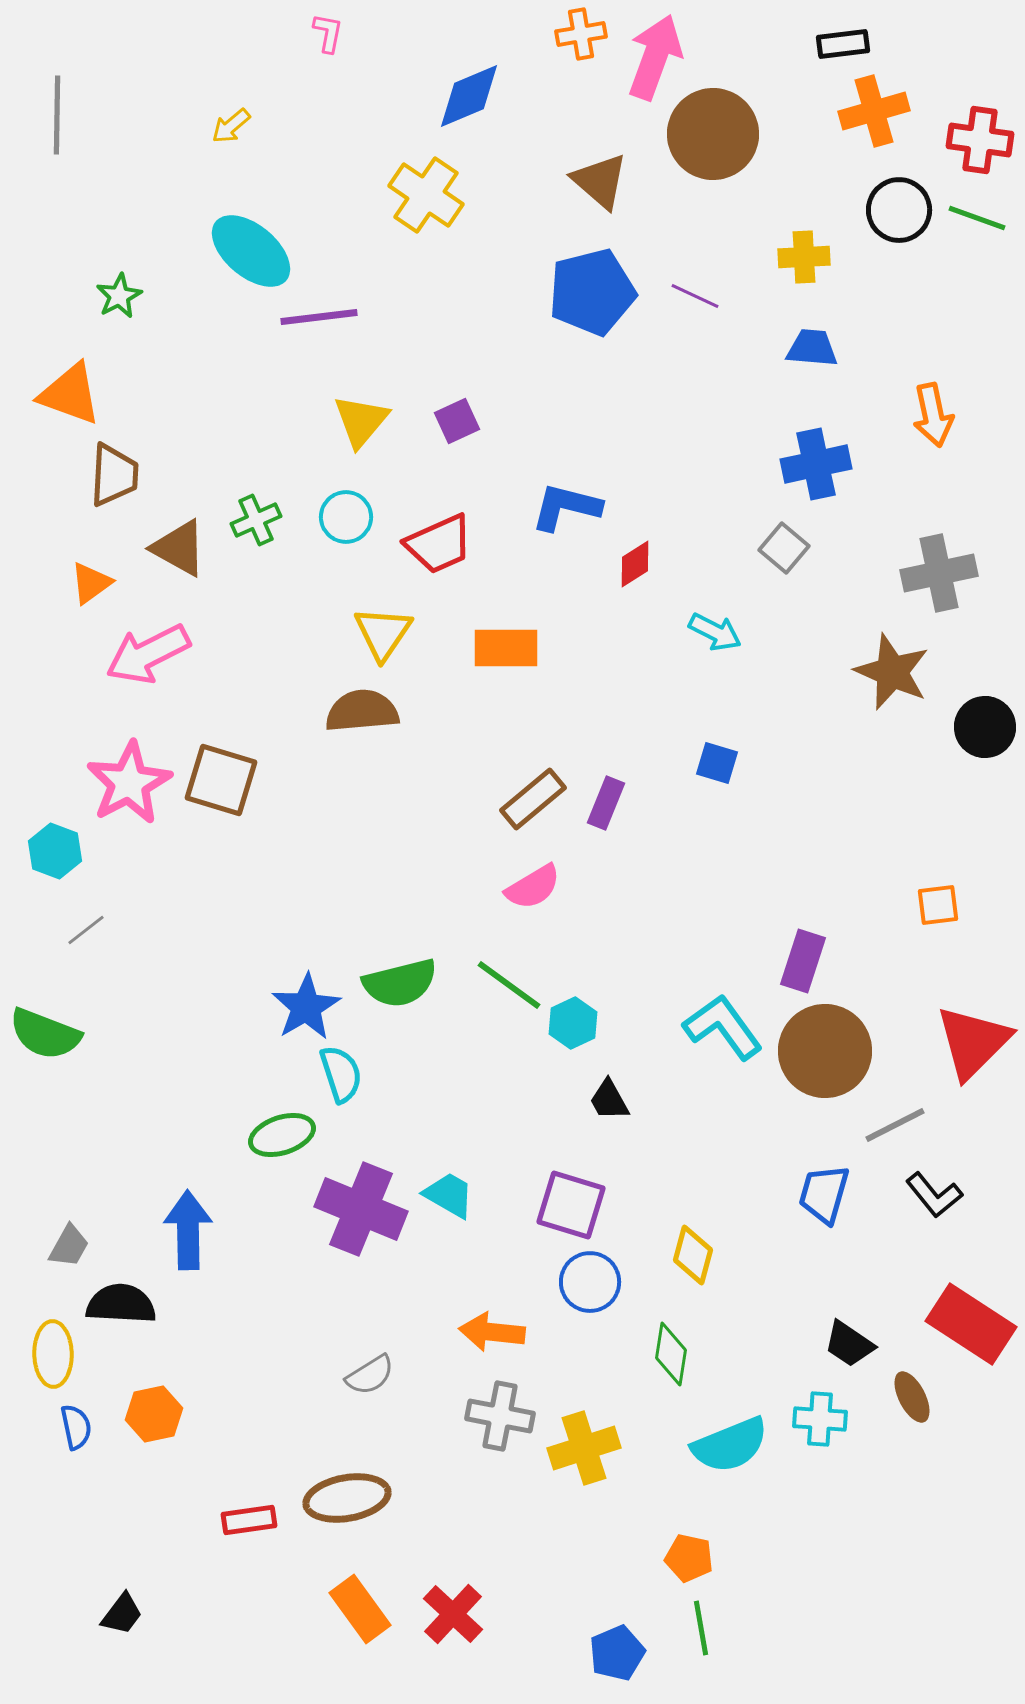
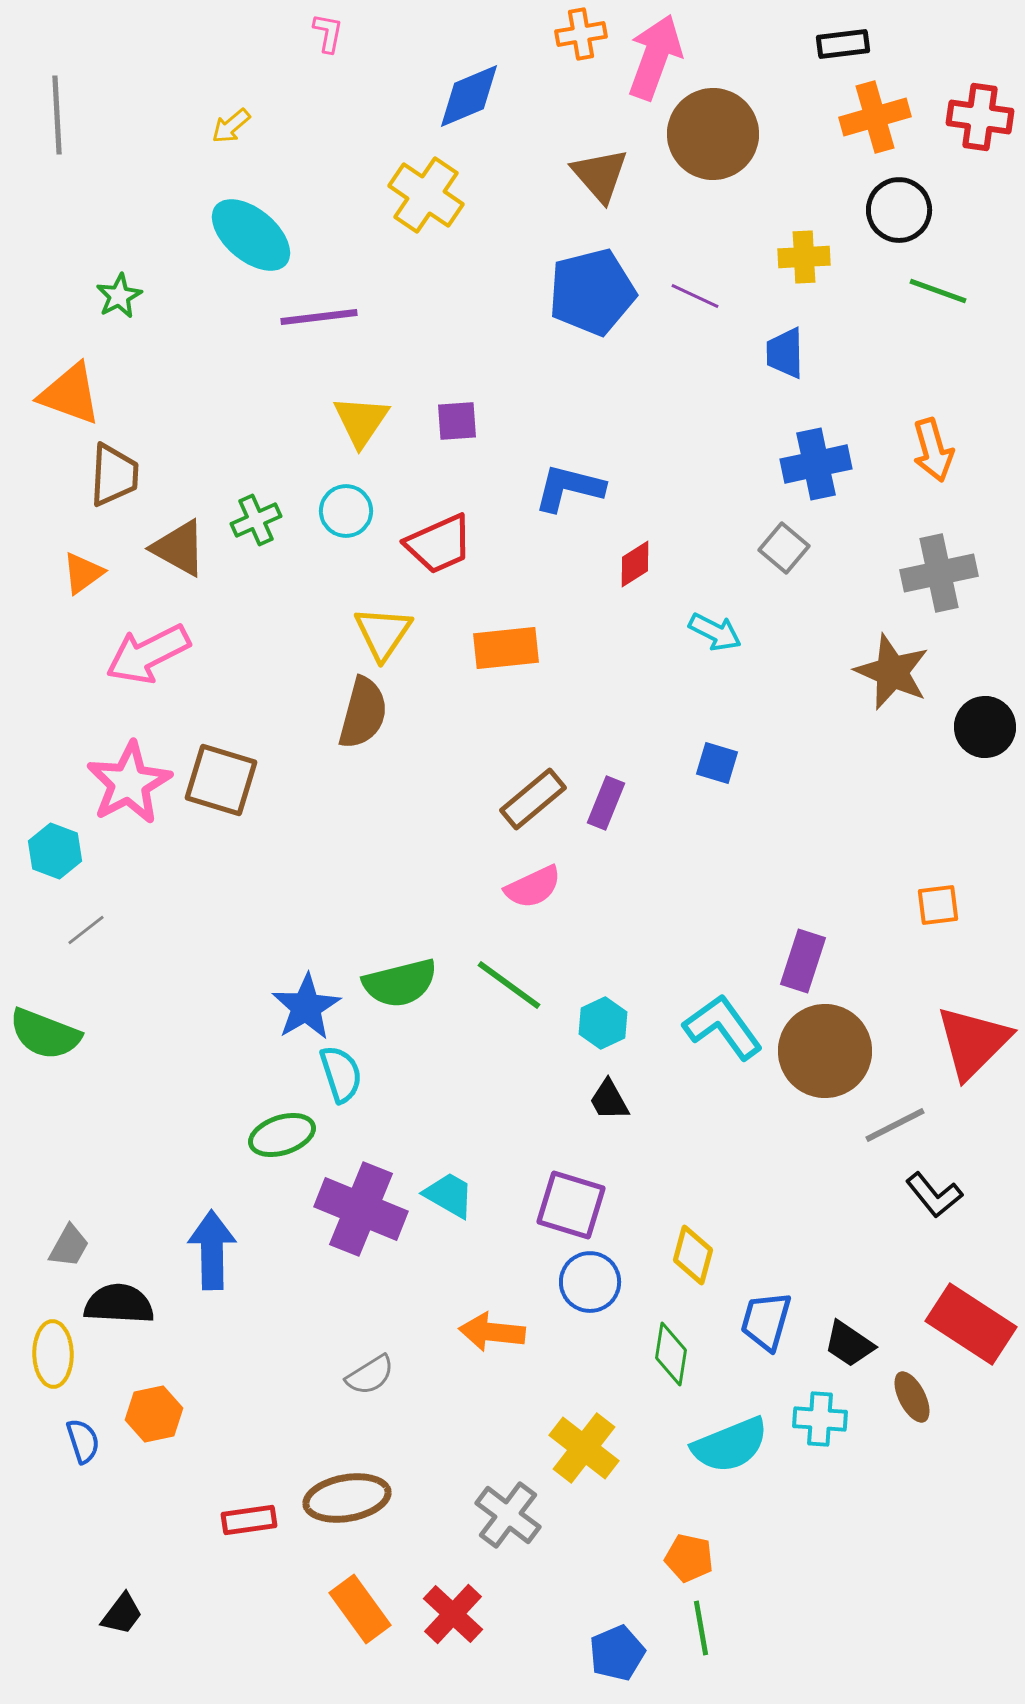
orange cross at (874, 111): moved 1 px right, 6 px down
gray line at (57, 115): rotated 4 degrees counterclockwise
red cross at (980, 140): moved 23 px up
brown triangle at (600, 181): moved 6 px up; rotated 8 degrees clockwise
green line at (977, 218): moved 39 px left, 73 px down
cyan ellipse at (251, 251): moved 16 px up
blue trapezoid at (812, 348): moved 27 px left, 5 px down; rotated 96 degrees counterclockwise
orange arrow at (933, 415): moved 35 px down; rotated 4 degrees counterclockwise
yellow triangle at (361, 421): rotated 6 degrees counterclockwise
purple square at (457, 421): rotated 21 degrees clockwise
blue L-shape at (566, 507): moved 3 px right, 19 px up
cyan circle at (346, 517): moved 6 px up
orange triangle at (91, 583): moved 8 px left, 10 px up
orange rectangle at (506, 648): rotated 6 degrees counterclockwise
brown semicircle at (362, 711): moved 1 px right, 2 px down; rotated 110 degrees clockwise
pink semicircle at (533, 887): rotated 6 degrees clockwise
cyan hexagon at (573, 1023): moved 30 px right
blue trapezoid at (824, 1194): moved 58 px left, 127 px down
blue arrow at (188, 1230): moved 24 px right, 20 px down
black semicircle at (121, 1304): moved 2 px left
gray cross at (500, 1416): moved 8 px right, 99 px down; rotated 26 degrees clockwise
blue semicircle at (76, 1427): moved 7 px right, 14 px down; rotated 6 degrees counterclockwise
yellow cross at (584, 1448): rotated 34 degrees counterclockwise
